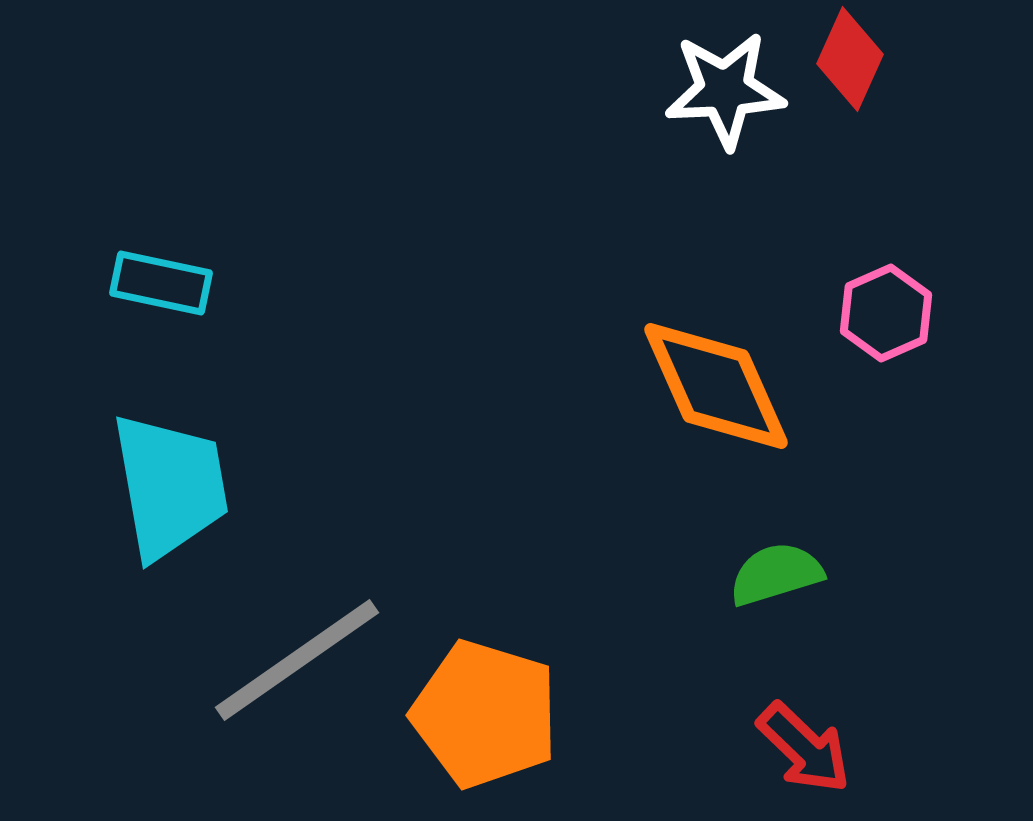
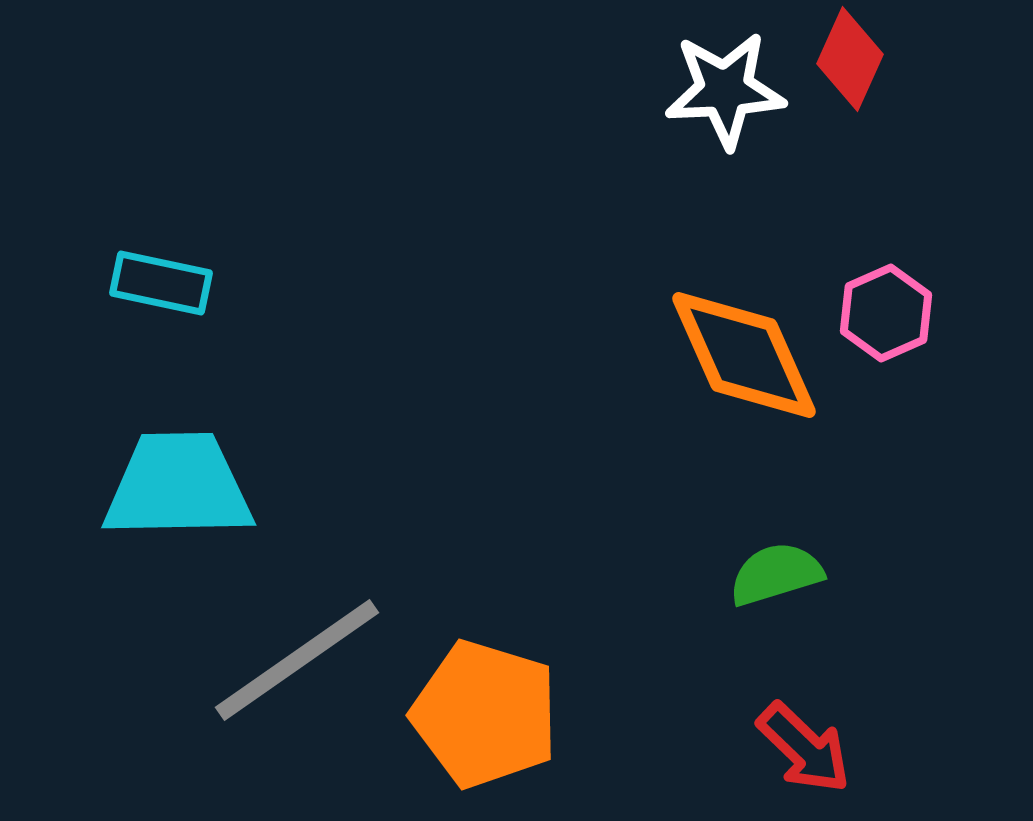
orange diamond: moved 28 px right, 31 px up
cyan trapezoid: moved 8 px right; rotated 81 degrees counterclockwise
